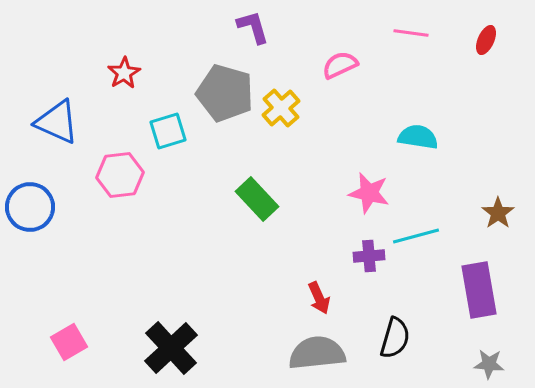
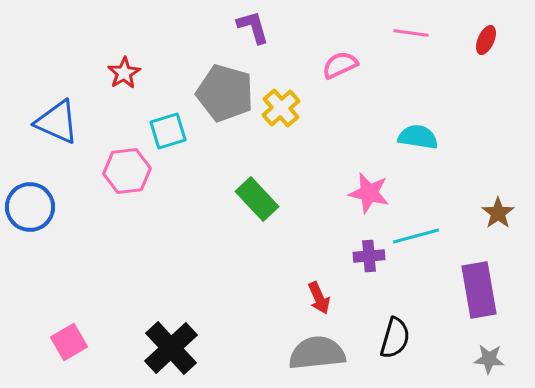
pink hexagon: moved 7 px right, 4 px up
gray star: moved 5 px up
